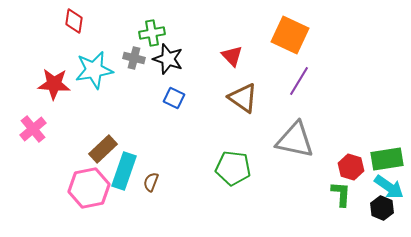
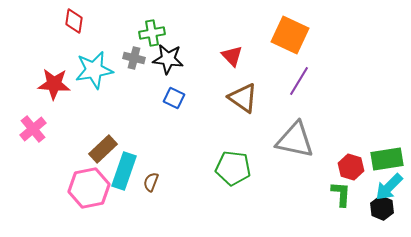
black star: rotated 12 degrees counterclockwise
cyan arrow: rotated 100 degrees clockwise
